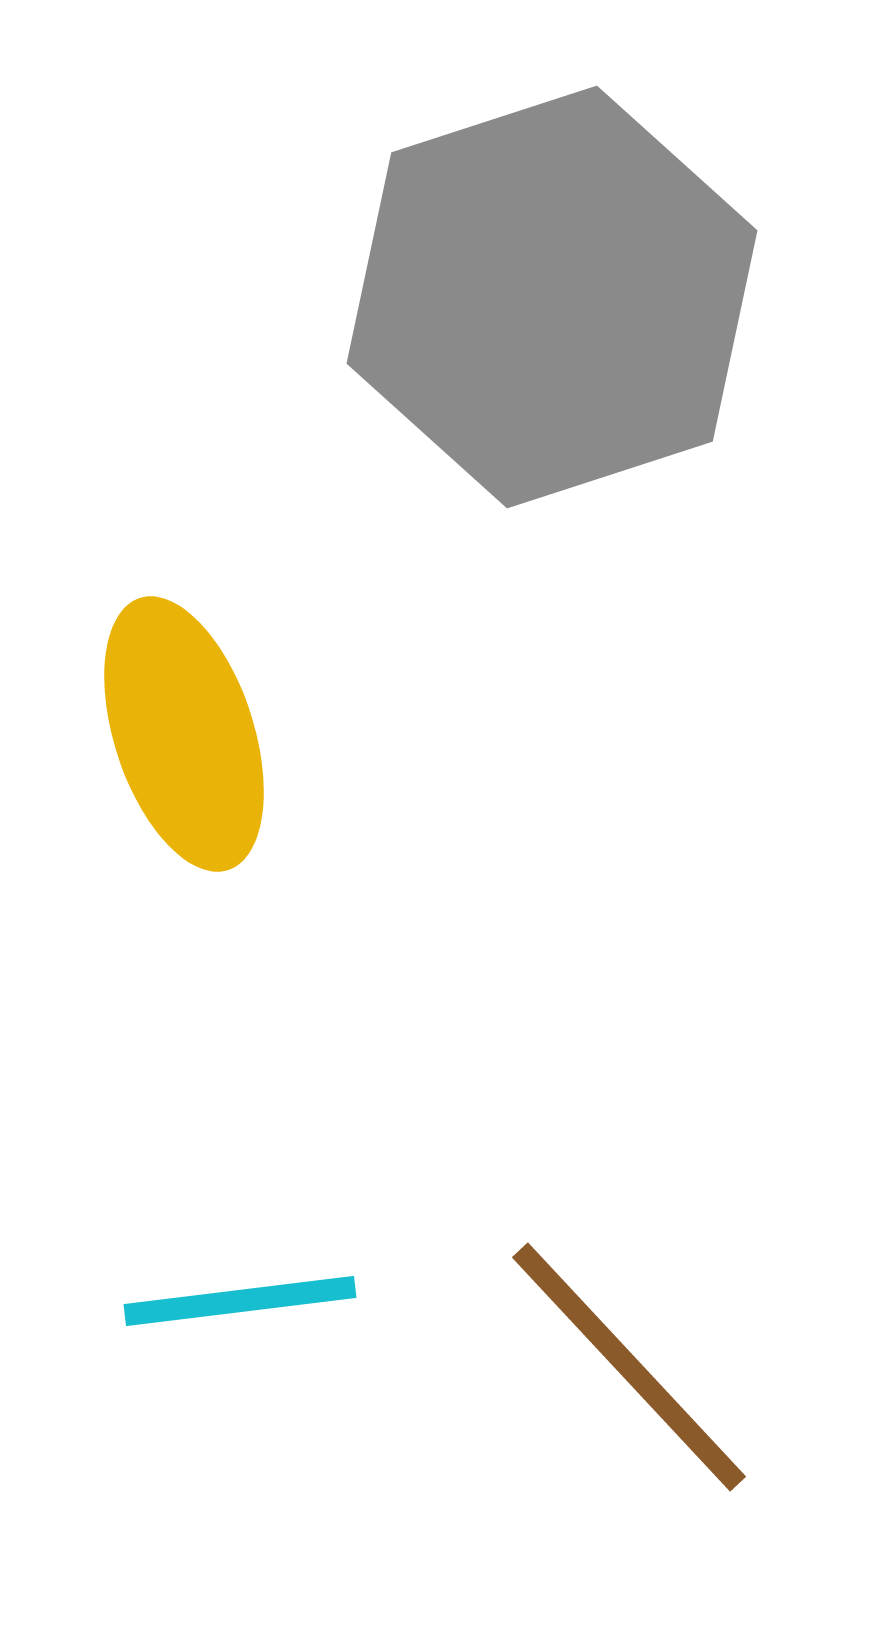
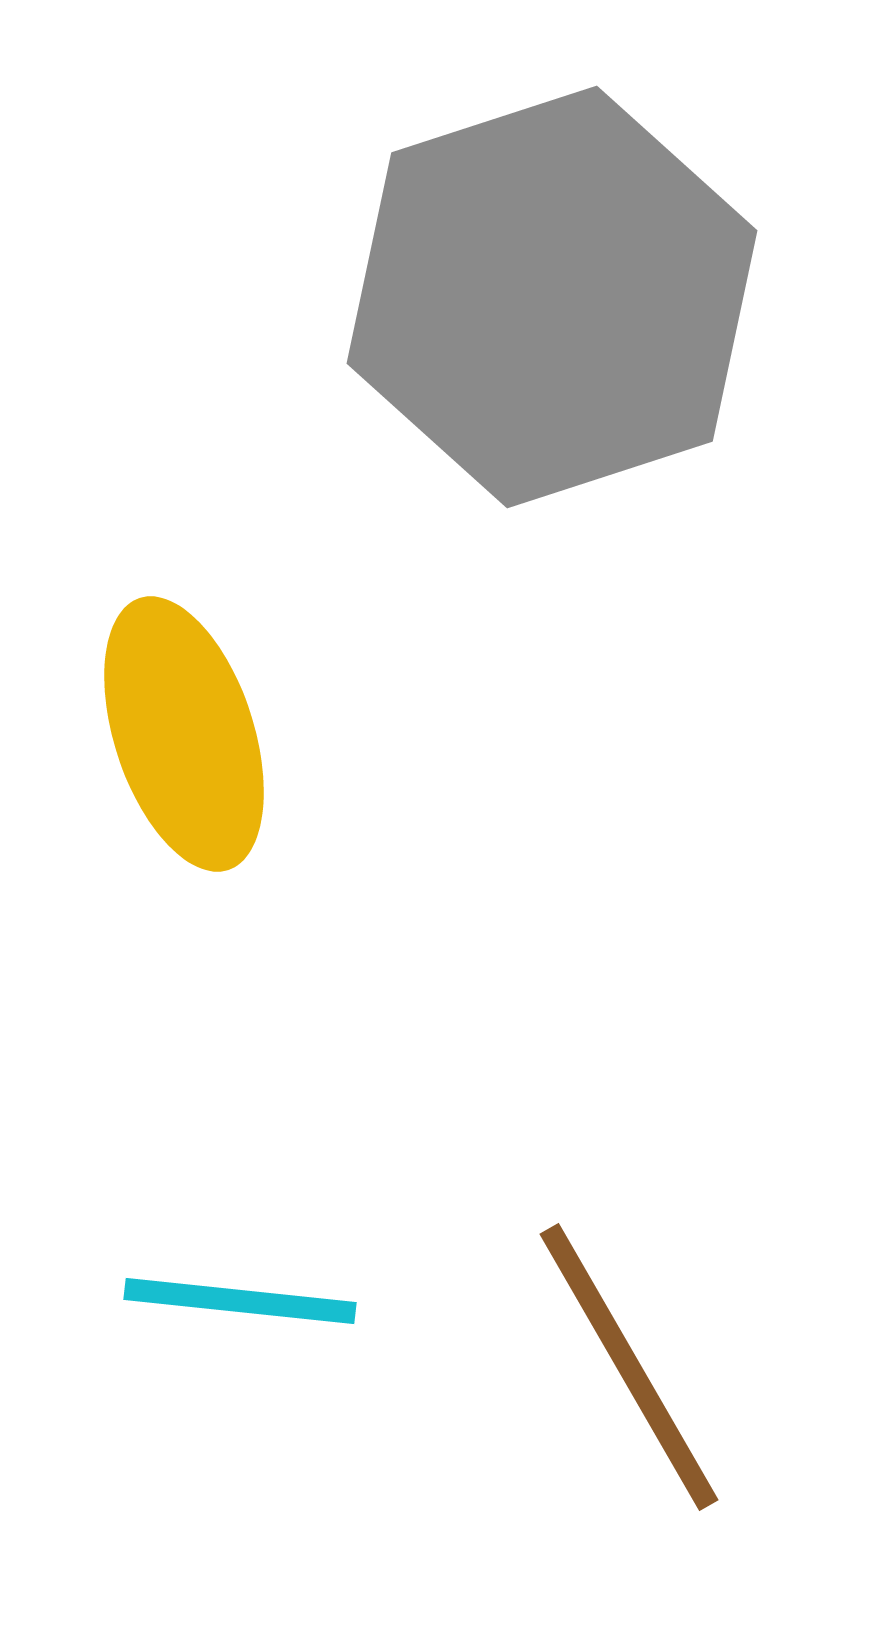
cyan line: rotated 13 degrees clockwise
brown line: rotated 13 degrees clockwise
